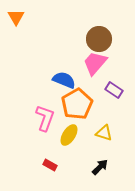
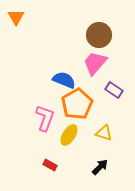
brown circle: moved 4 px up
